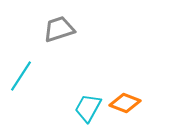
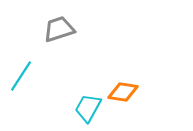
orange diamond: moved 2 px left, 11 px up; rotated 12 degrees counterclockwise
